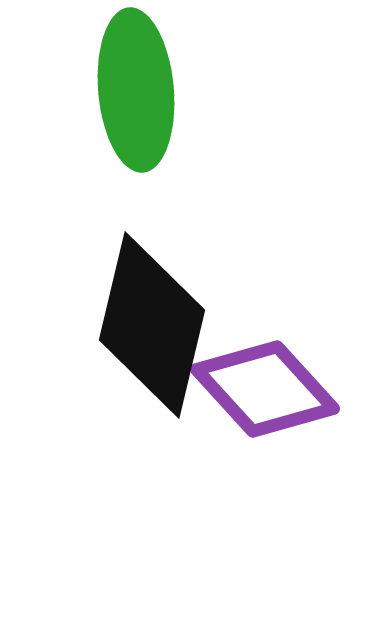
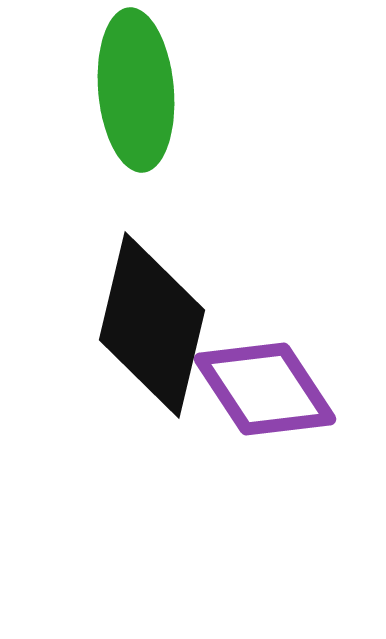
purple diamond: rotated 9 degrees clockwise
